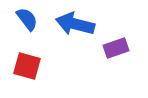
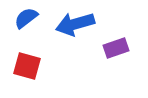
blue semicircle: moved 1 px left, 1 px up; rotated 90 degrees counterclockwise
blue arrow: rotated 30 degrees counterclockwise
